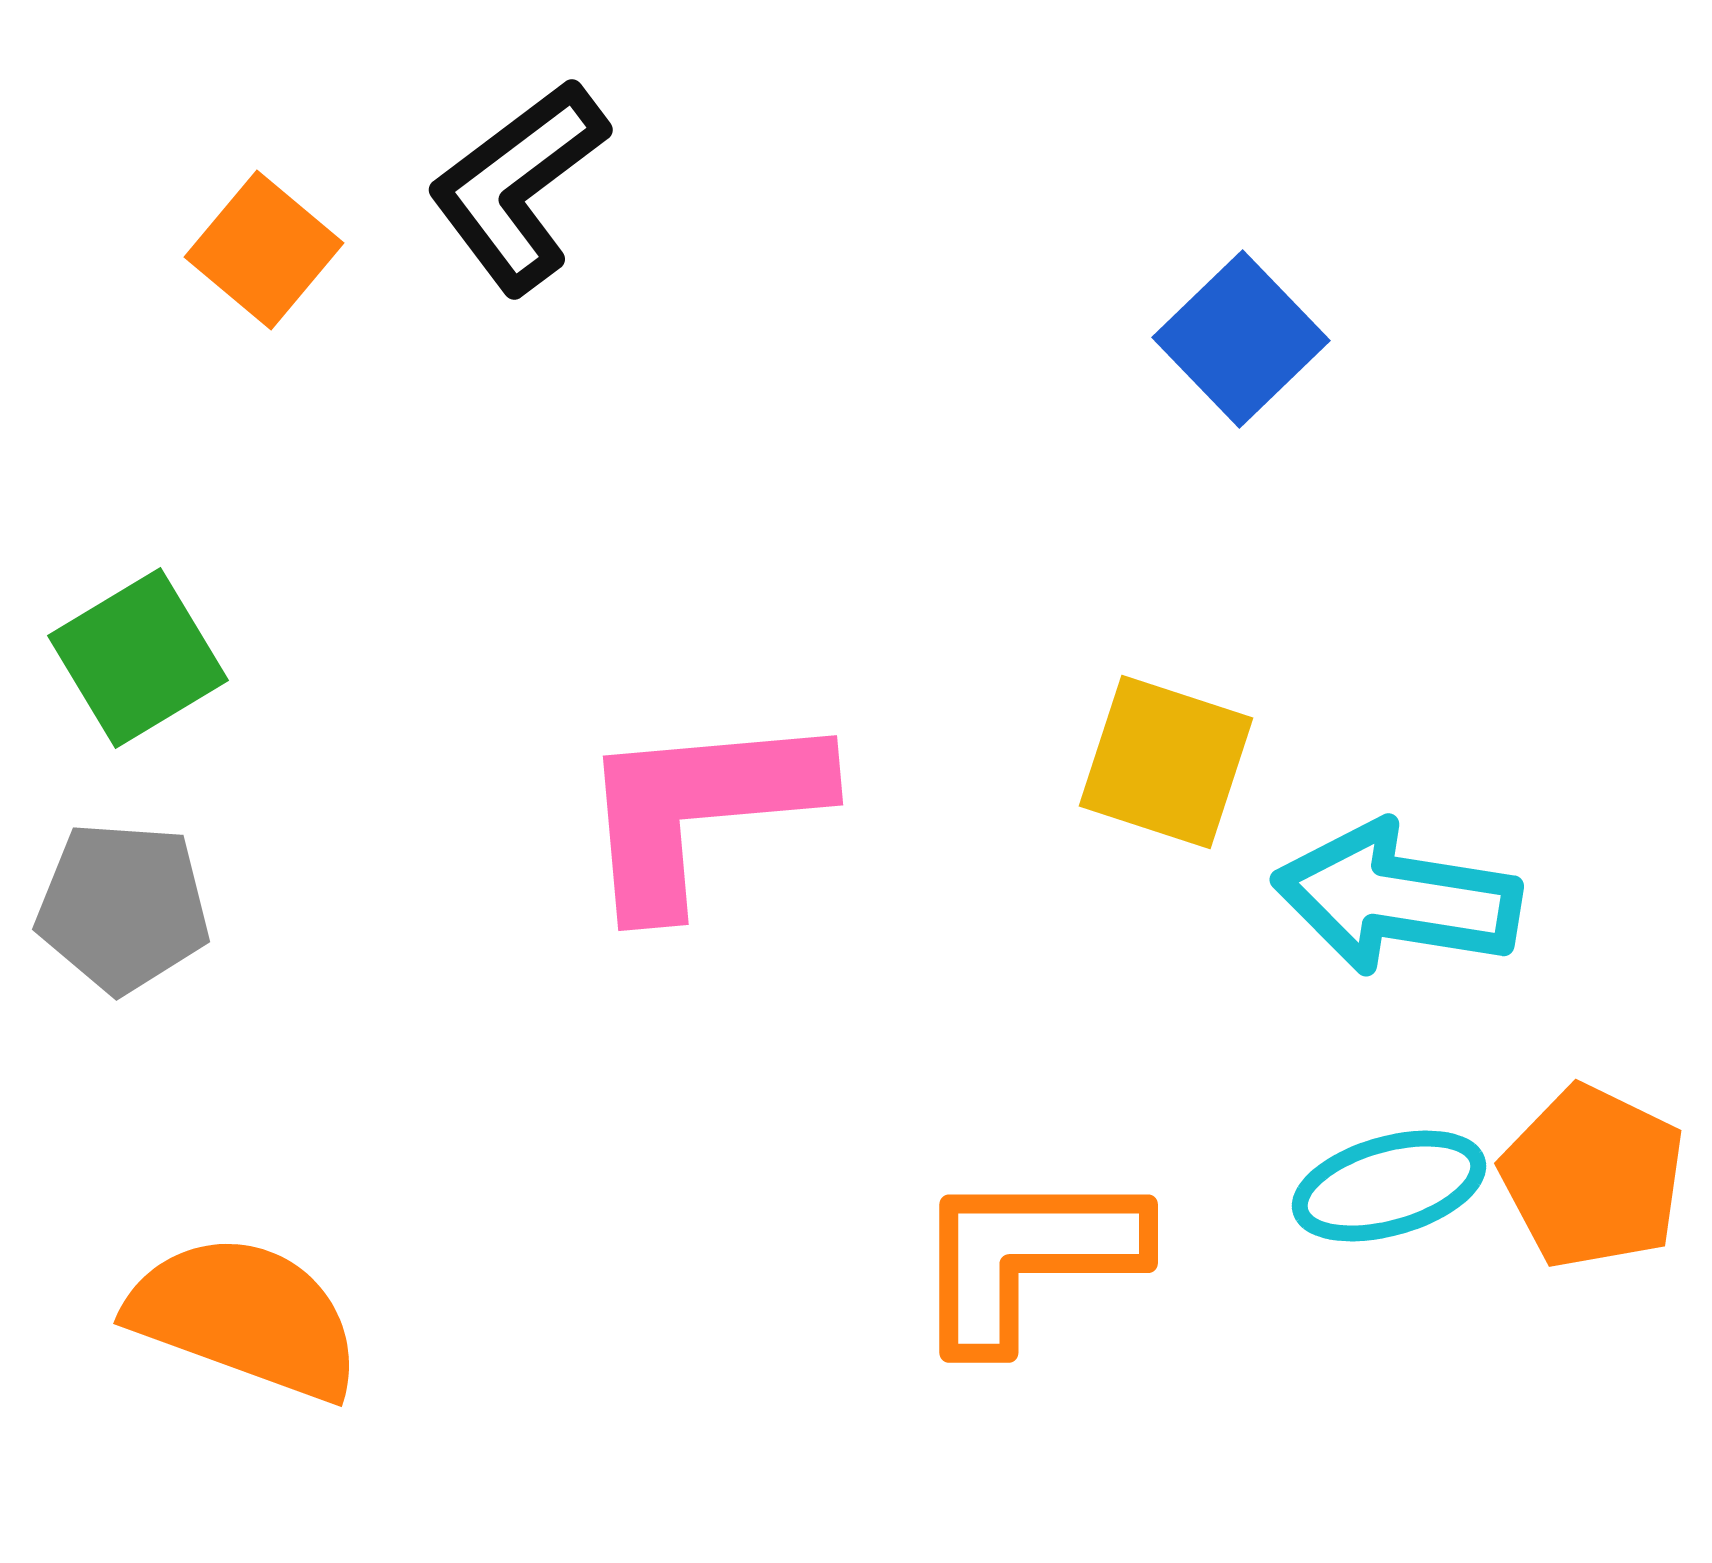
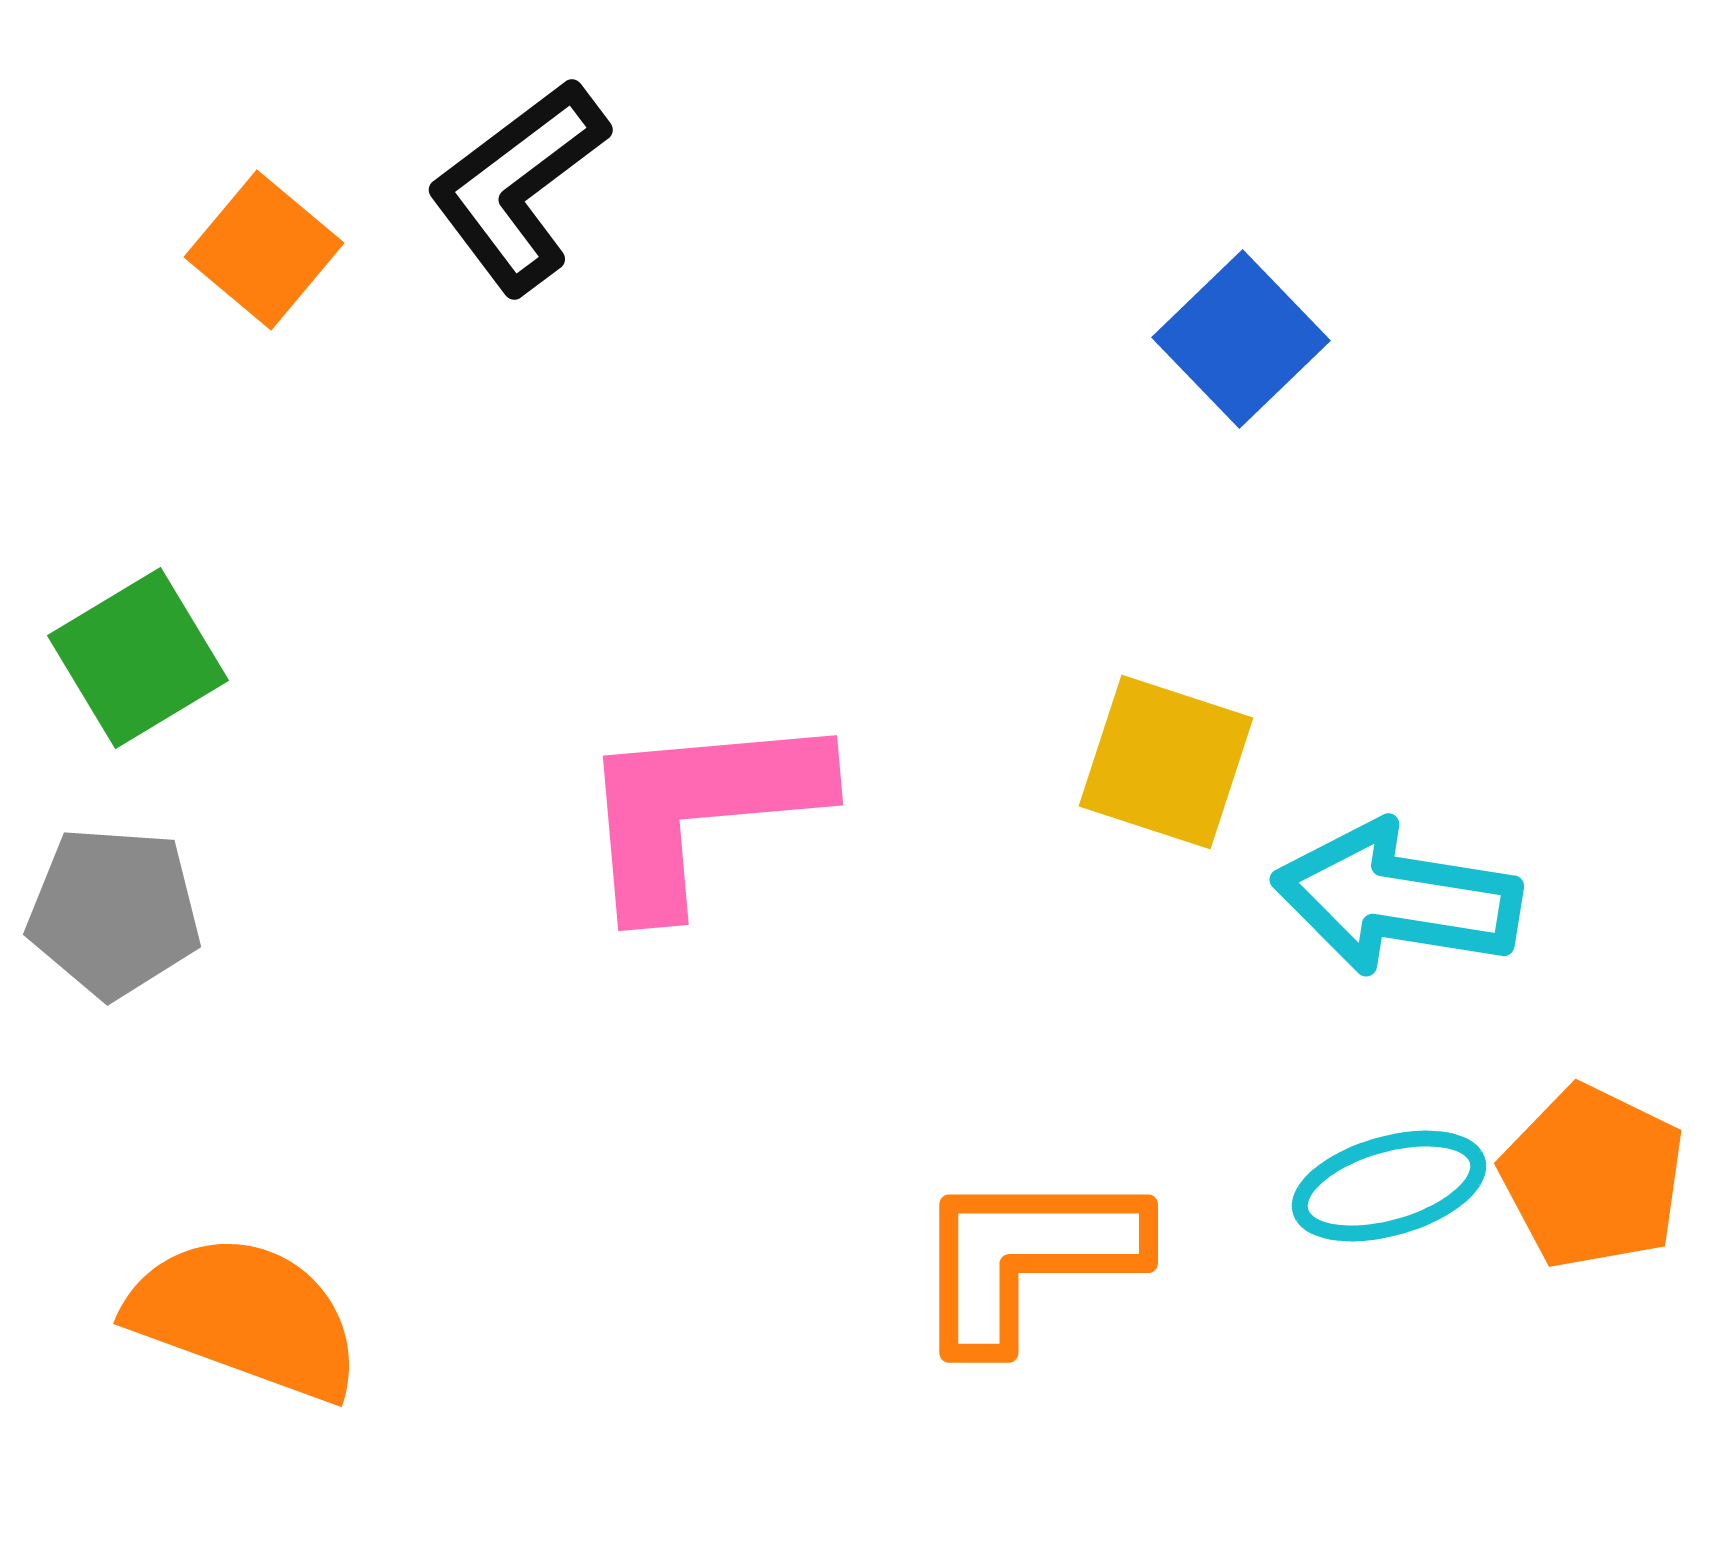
gray pentagon: moved 9 px left, 5 px down
